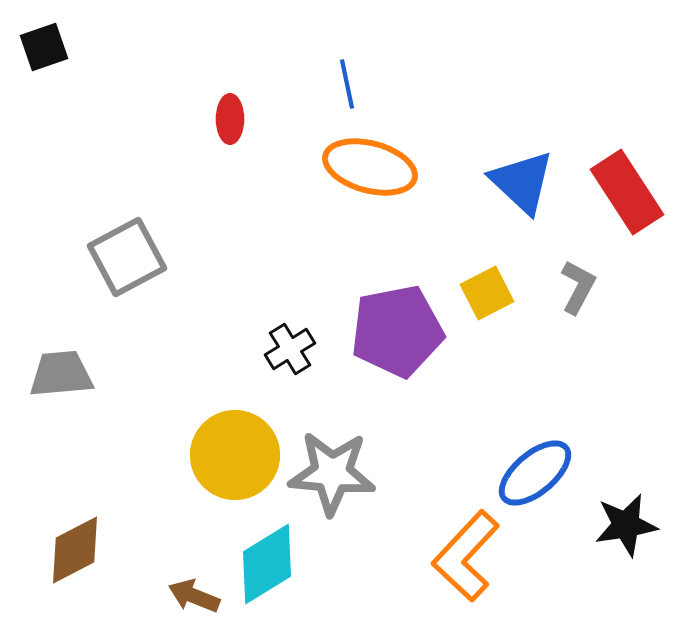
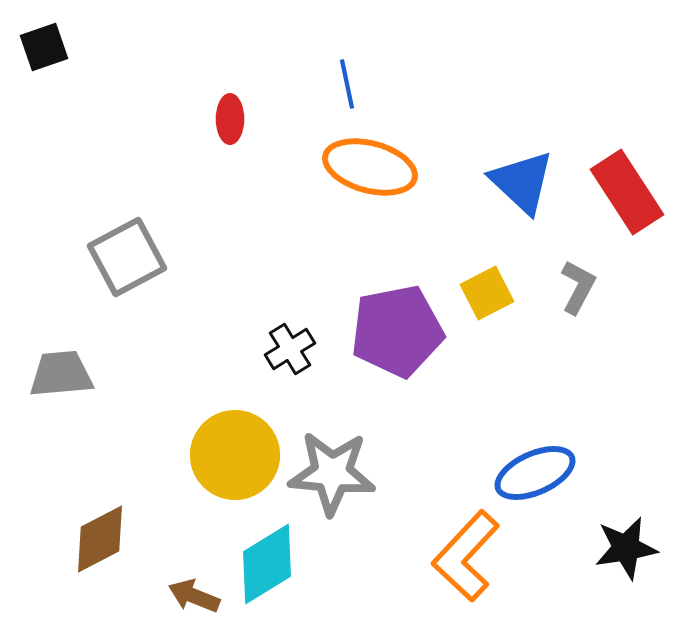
blue ellipse: rotated 16 degrees clockwise
black star: moved 23 px down
brown diamond: moved 25 px right, 11 px up
